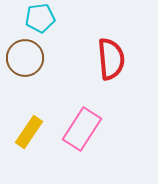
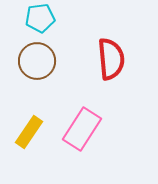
brown circle: moved 12 px right, 3 px down
